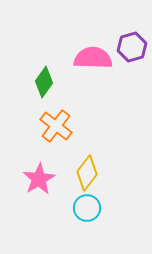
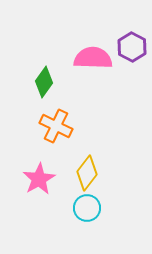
purple hexagon: rotated 16 degrees counterclockwise
orange cross: rotated 12 degrees counterclockwise
